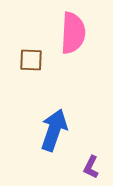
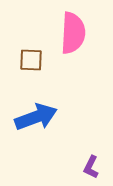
blue arrow: moved 18 px left, 13 px up; rotated 51 degrees clockwise
